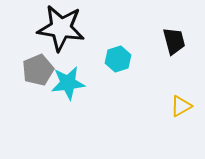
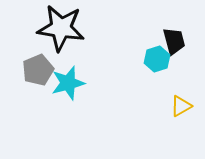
cyan hexagon: moved 39 px right
cyan star: rotated 8 degrees counterclockwise
